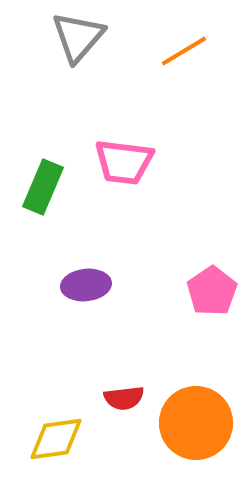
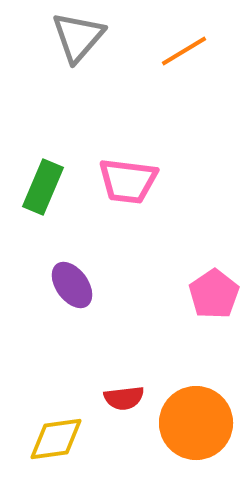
pink trapezoid: moved 4 px right, 19 px down
purple ellipse: moved 14 px left; rotated 60 degrees clockwise
pink pentagon: moved 2 px right, 3 px down
